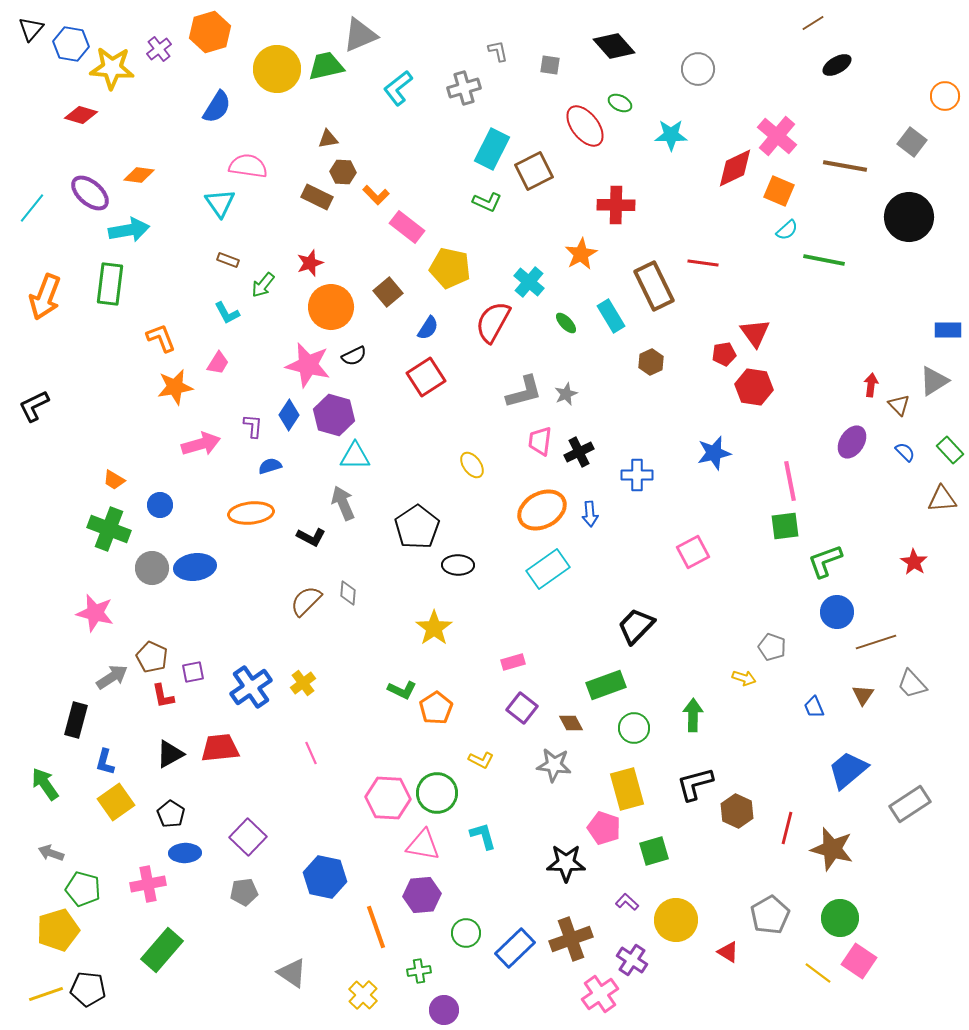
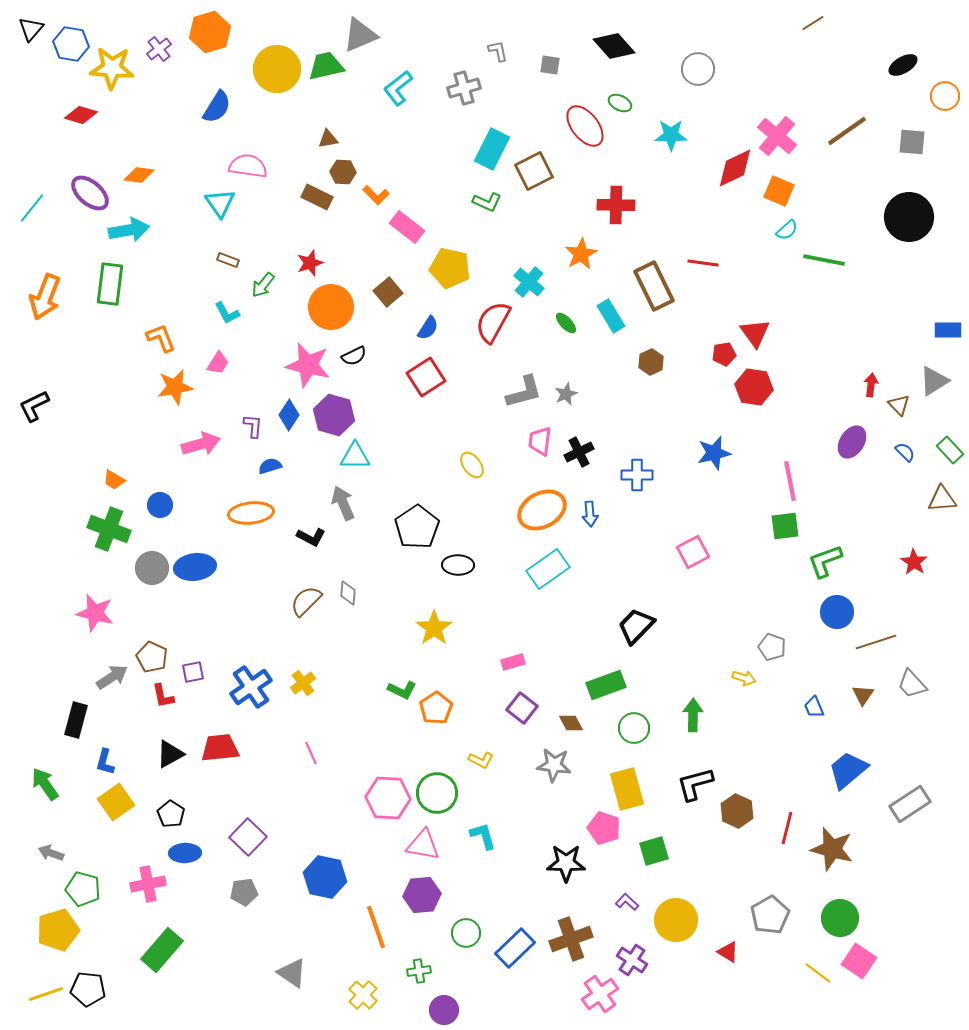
black ellipse at (837, 65): moved 66 px right
gray square at (912, 142): rotated 32 degrees counterclockwise
brown line at (845, 166): moved 2 px right, 35 px up; rotated 45 degrees counterclockwise
